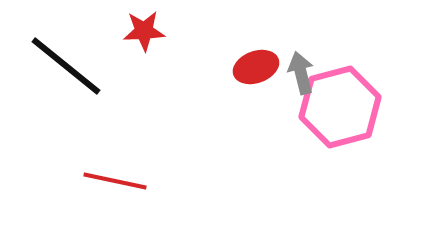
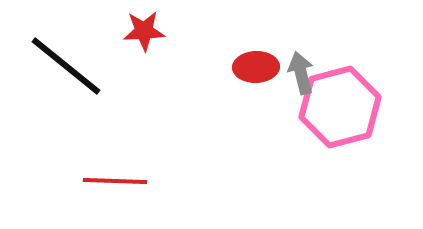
red ellipse: rotated 18 degrees clockwise
red line: rotated 10 degrees counterclockwise
